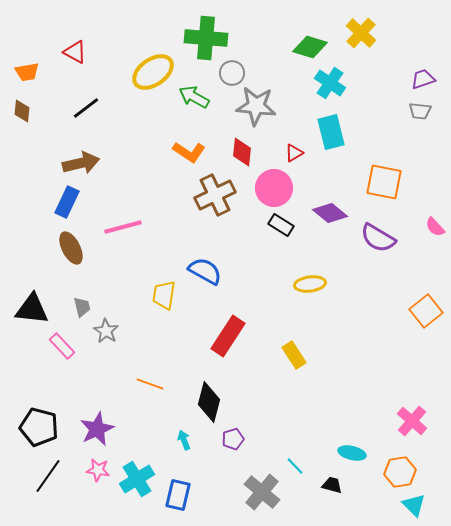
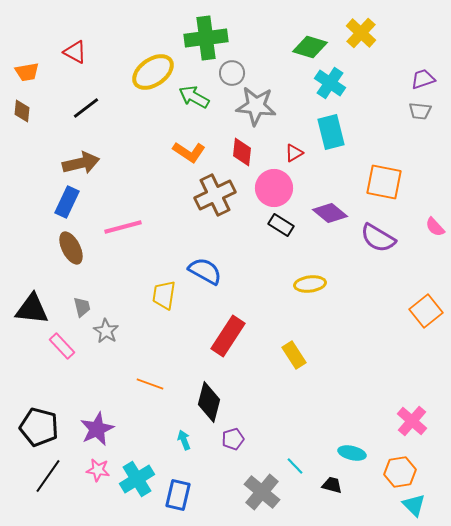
green cross at (206, 38): rotated 12 degrees counterclockwise
